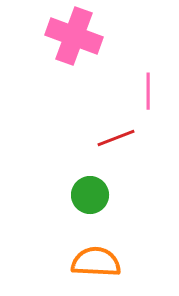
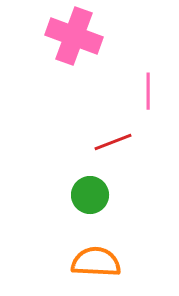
red line: moved 3 px left, 4 px down
